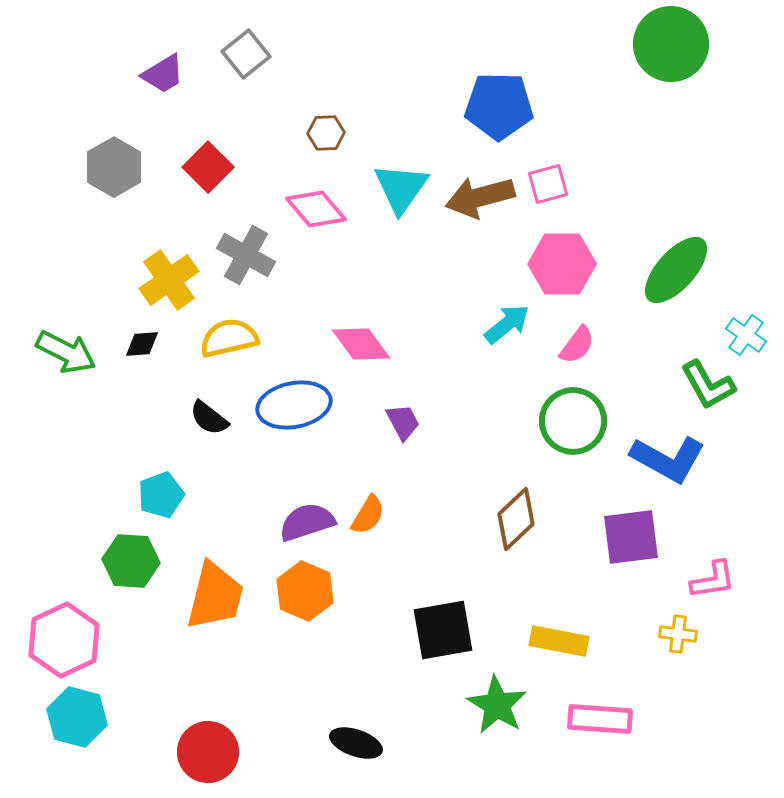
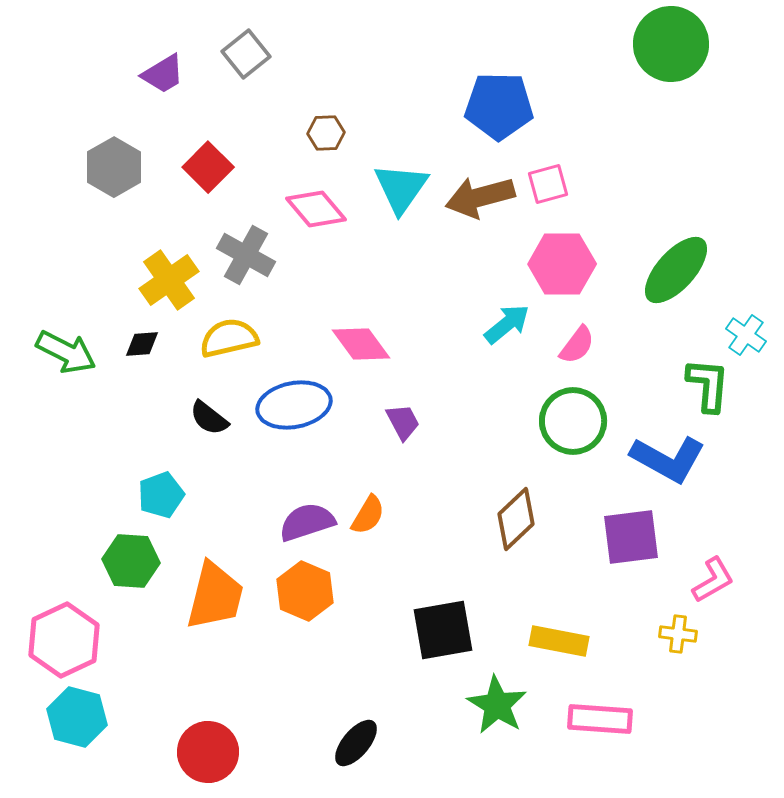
green L-shape at (708, 385): rotated 146 degrees counterclockwise
pink L-shape at (713, 580): rotated 21 degrees counterclockwise
black ellipse at (356, 743): rotated 69 degrees counterclockwise
